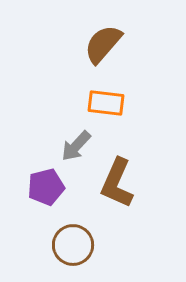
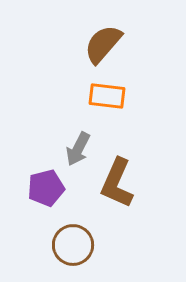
orange rectangle: moved 1 px right, 7 px up
gray arrow: moved 2 px right, 3 px down; rotated 16 degrees counterclockwise
purple pentagon: moved 1 px down
